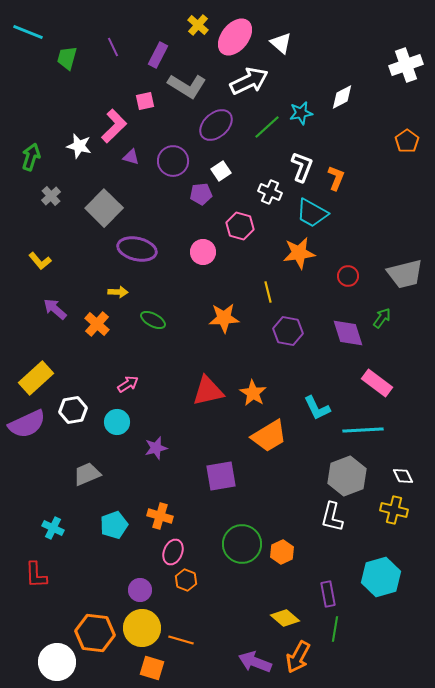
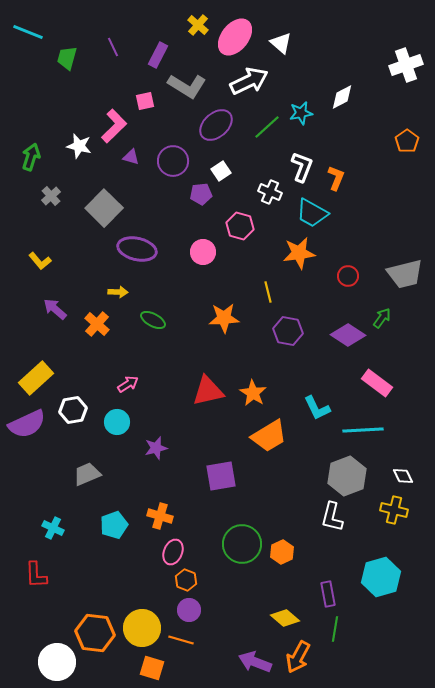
purple diamond at (348, 333): moved 2 px down; rotated 40 degrees counterclockwise
purple circle at (140, 590): moved 49 px right, 20 px down
